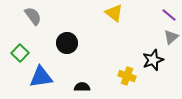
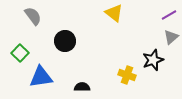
purple line: rotated 70 degrees counterclockwise
black circle: moved 2 px left, 2 px up
yellow cross: moved 1 px up
